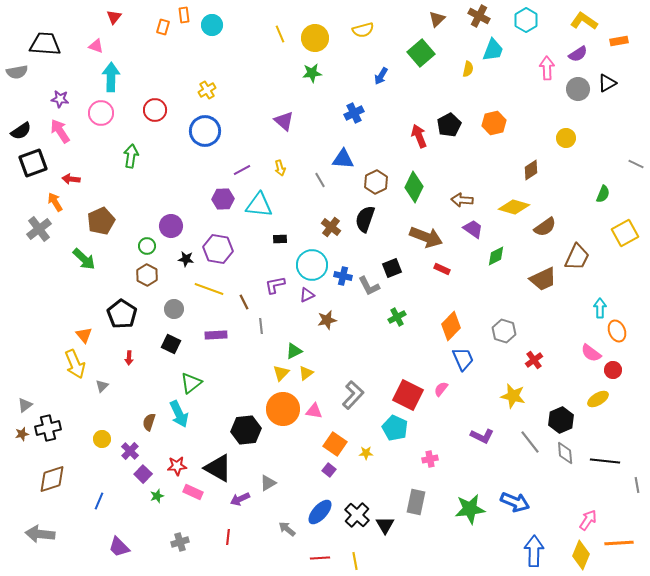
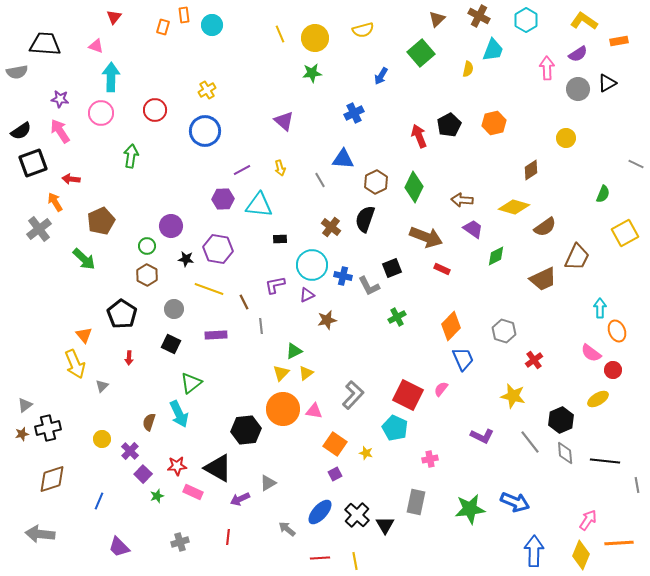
yellow star at (366, 453): rotated 16 degrees clockwise
purple square at (329, 470): moved 6 px right, 4 px down; rotated 24 degrees clockwise
